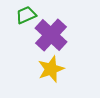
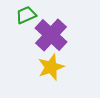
yellow star: moved 2 px up
